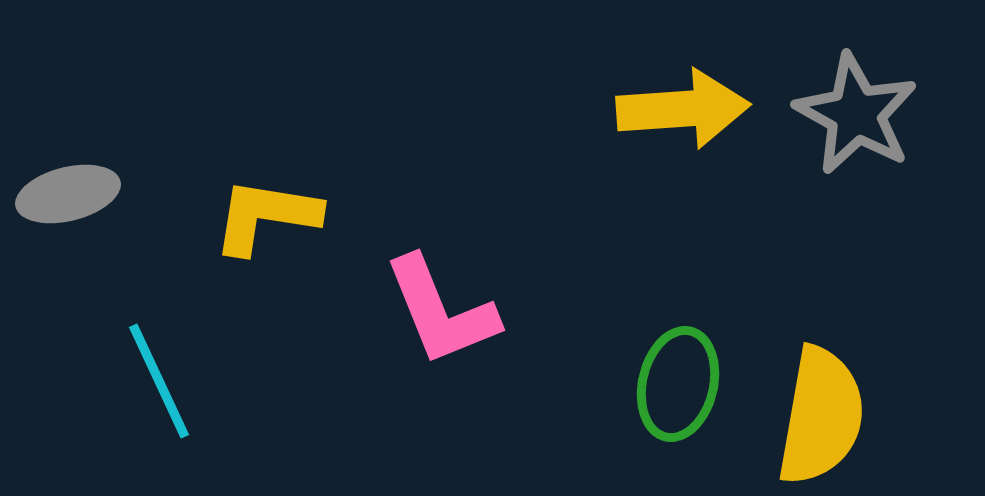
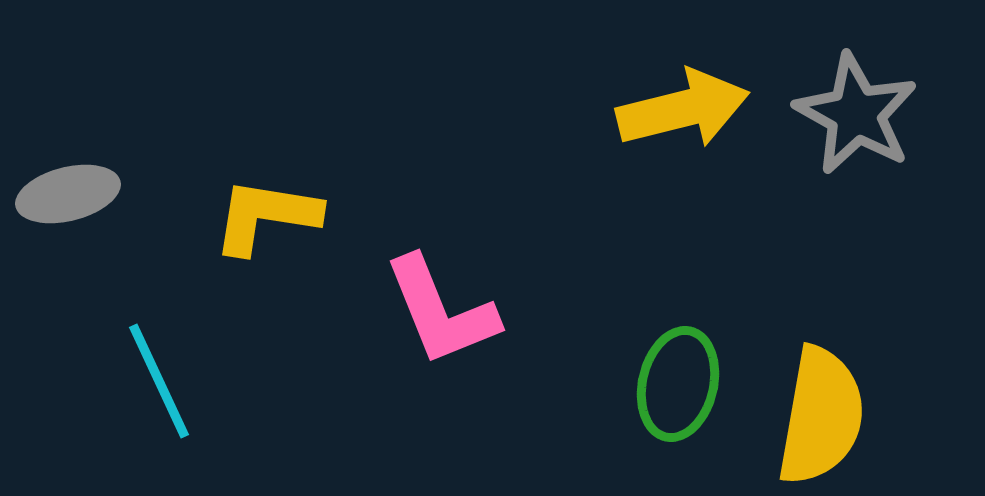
yellow arrow: rotated 10 degrees counterclockwise
